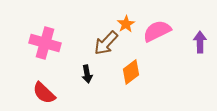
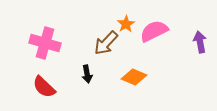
pink semicircle: moved 3 px left
purple arrow: rotated 10 degrees counterclockwise
orange diamond: moved 3 px right, 5 px down; rotated 60 degrees clockwise
red semicircle: moved 6 px up
